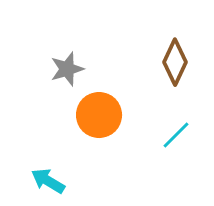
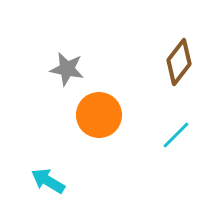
brown diamond: moved 4 px right; rotated 12 degrees clockwise
gray star: rotated 28 degrees clockwise
